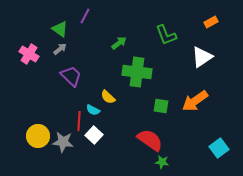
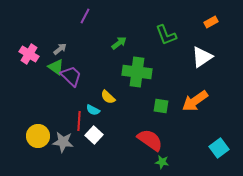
green triangle: moved 4 px left, 38 px down
